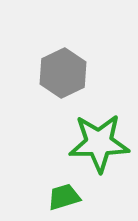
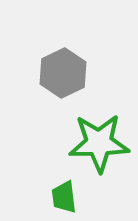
green trapezoid: rotated 80 degrees counterclockwise
